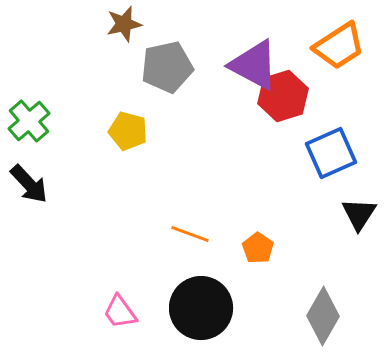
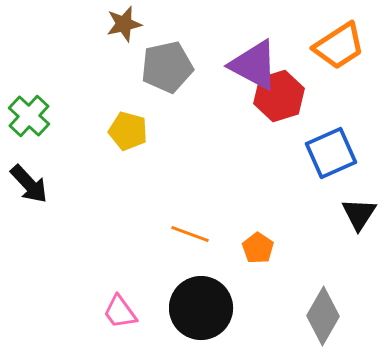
red hexagon: moved 4 px left
green cross: moved 5 px up; rotated 6 degrees counterclockwise
